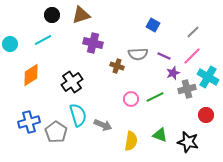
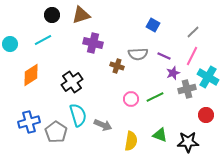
pink line: rotated 18 degrees counterclockwise
black star: rotated 15 degrees counterclockwise
